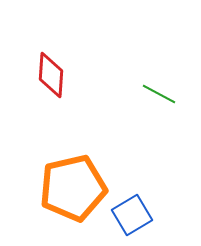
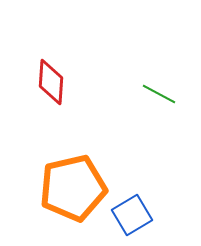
red diamond: moved 7 px down
